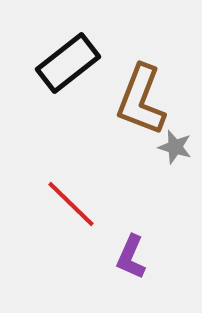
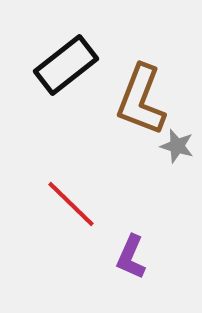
black rectangle: moved 2 px left, 2 px down
gray star: moved 2 px right, 1 px up
